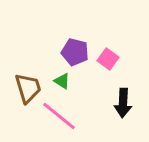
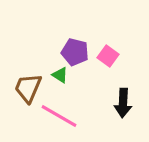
pink square: moved 3 px up
green triangle: moved 2 px left, 6 px up
brown trapezoid: rotated 140 degrees counterclockwise
pink line: rotated 9 degrees counterclockwise
